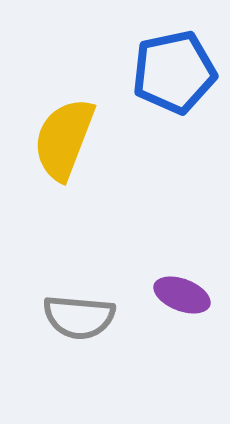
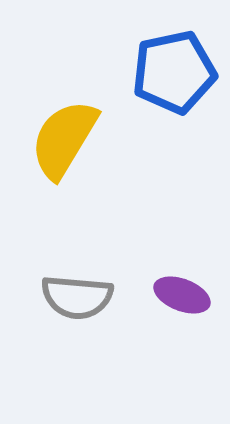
yellow semicircle: rotated 10 degrees clockwise
gray semicircle: moved 2 px left, 20 px up
